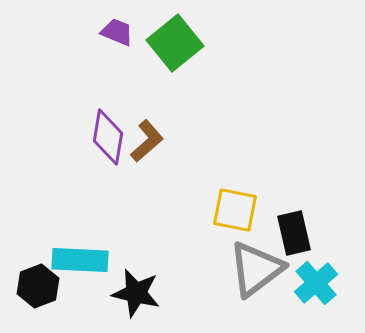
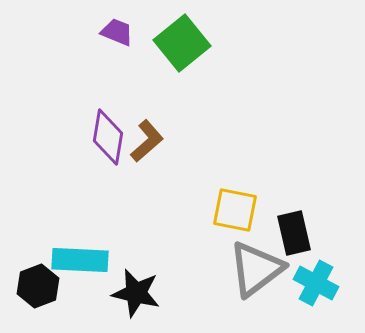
green square: moved 7 px right
cyan cross: rotated 21 degrees counterclockwise
